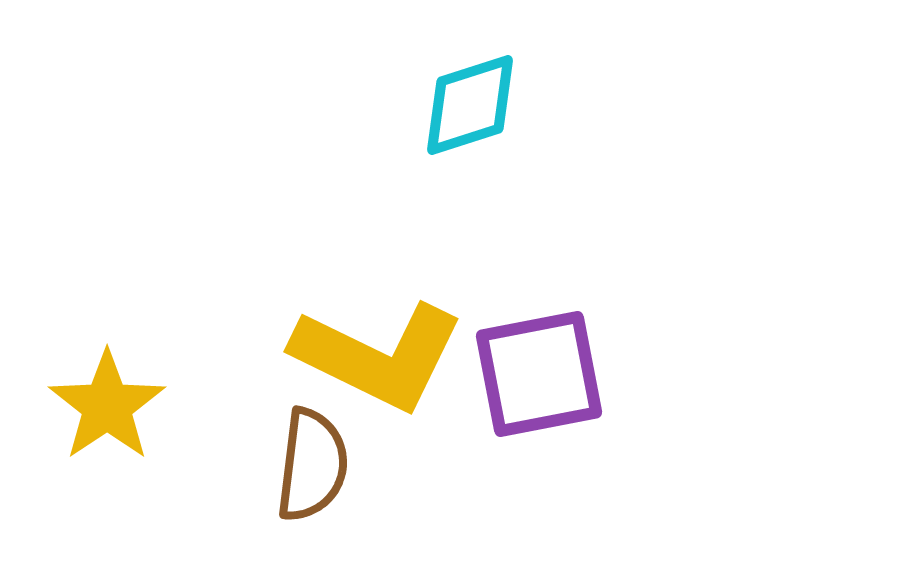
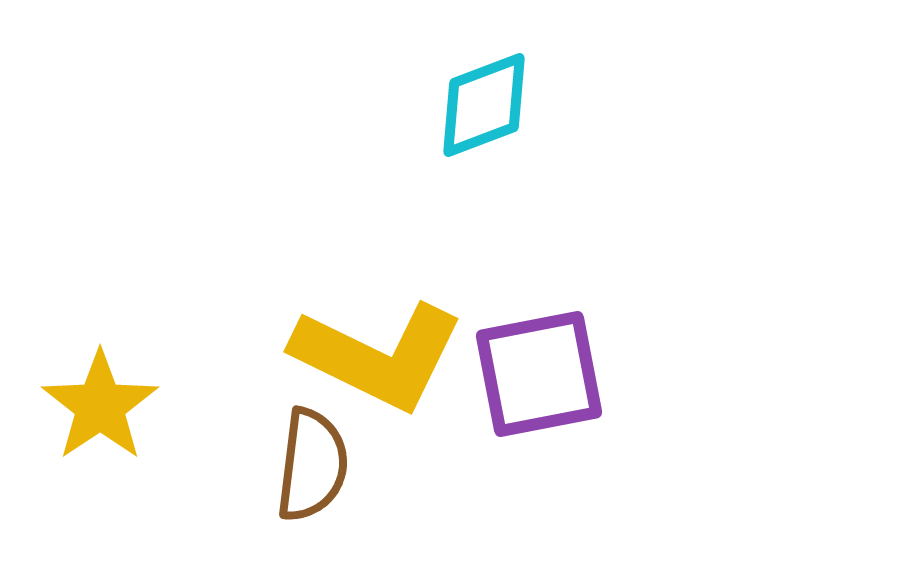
cyan diamond: moved 14 px right; rotated 3 degrees counterclockwise
yellow star: moved 7 px left
